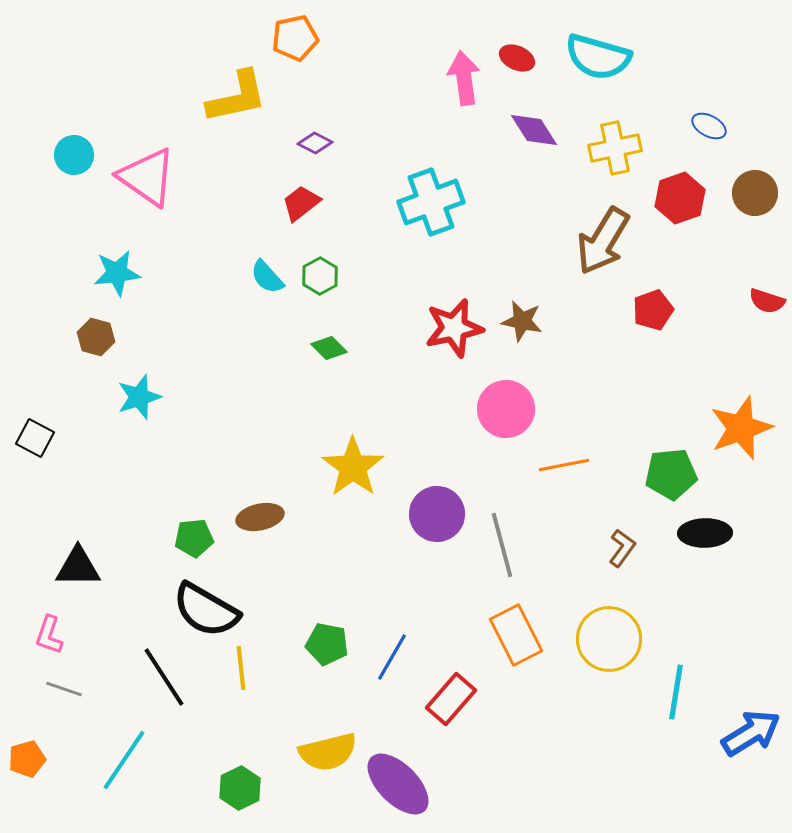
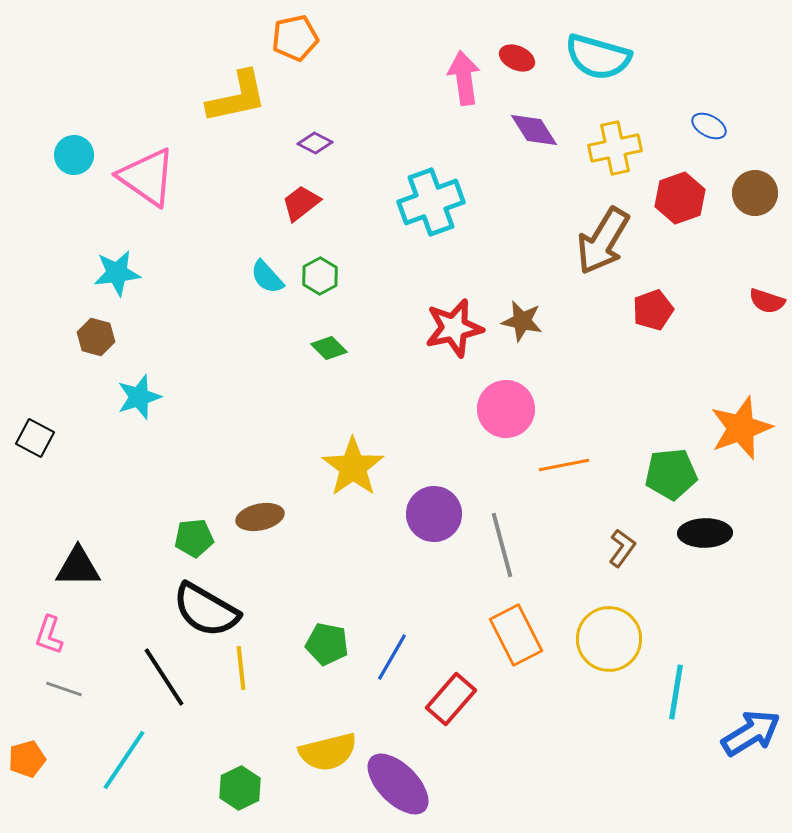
purple circle at (437, 514): moved 3 px left
